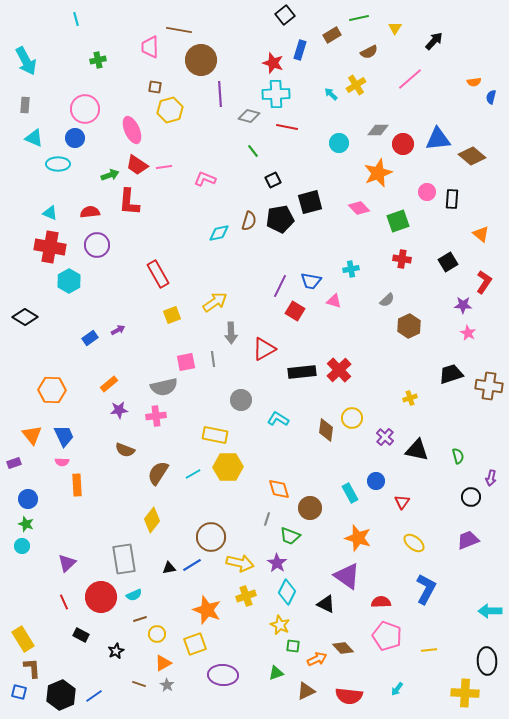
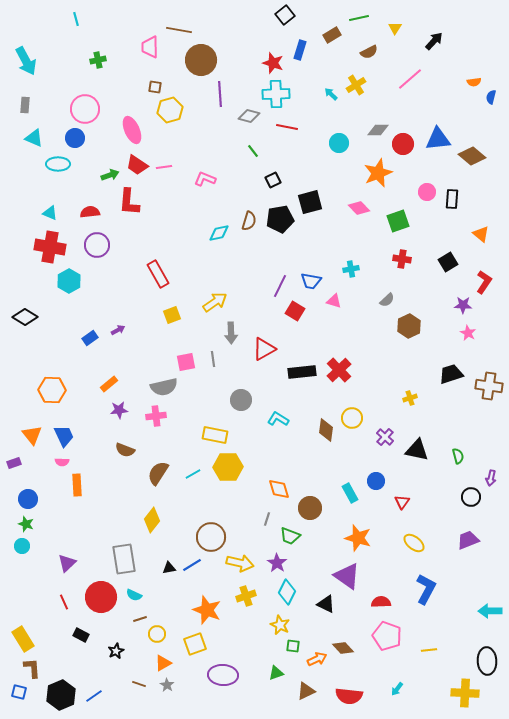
cyan semicircle at (134, 595): rotated 49 degrees clockwise
